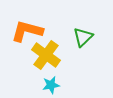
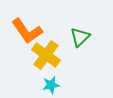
orange L-shape: rotated 140 degrees counterclockwise
green triangle: moved 3 px left
